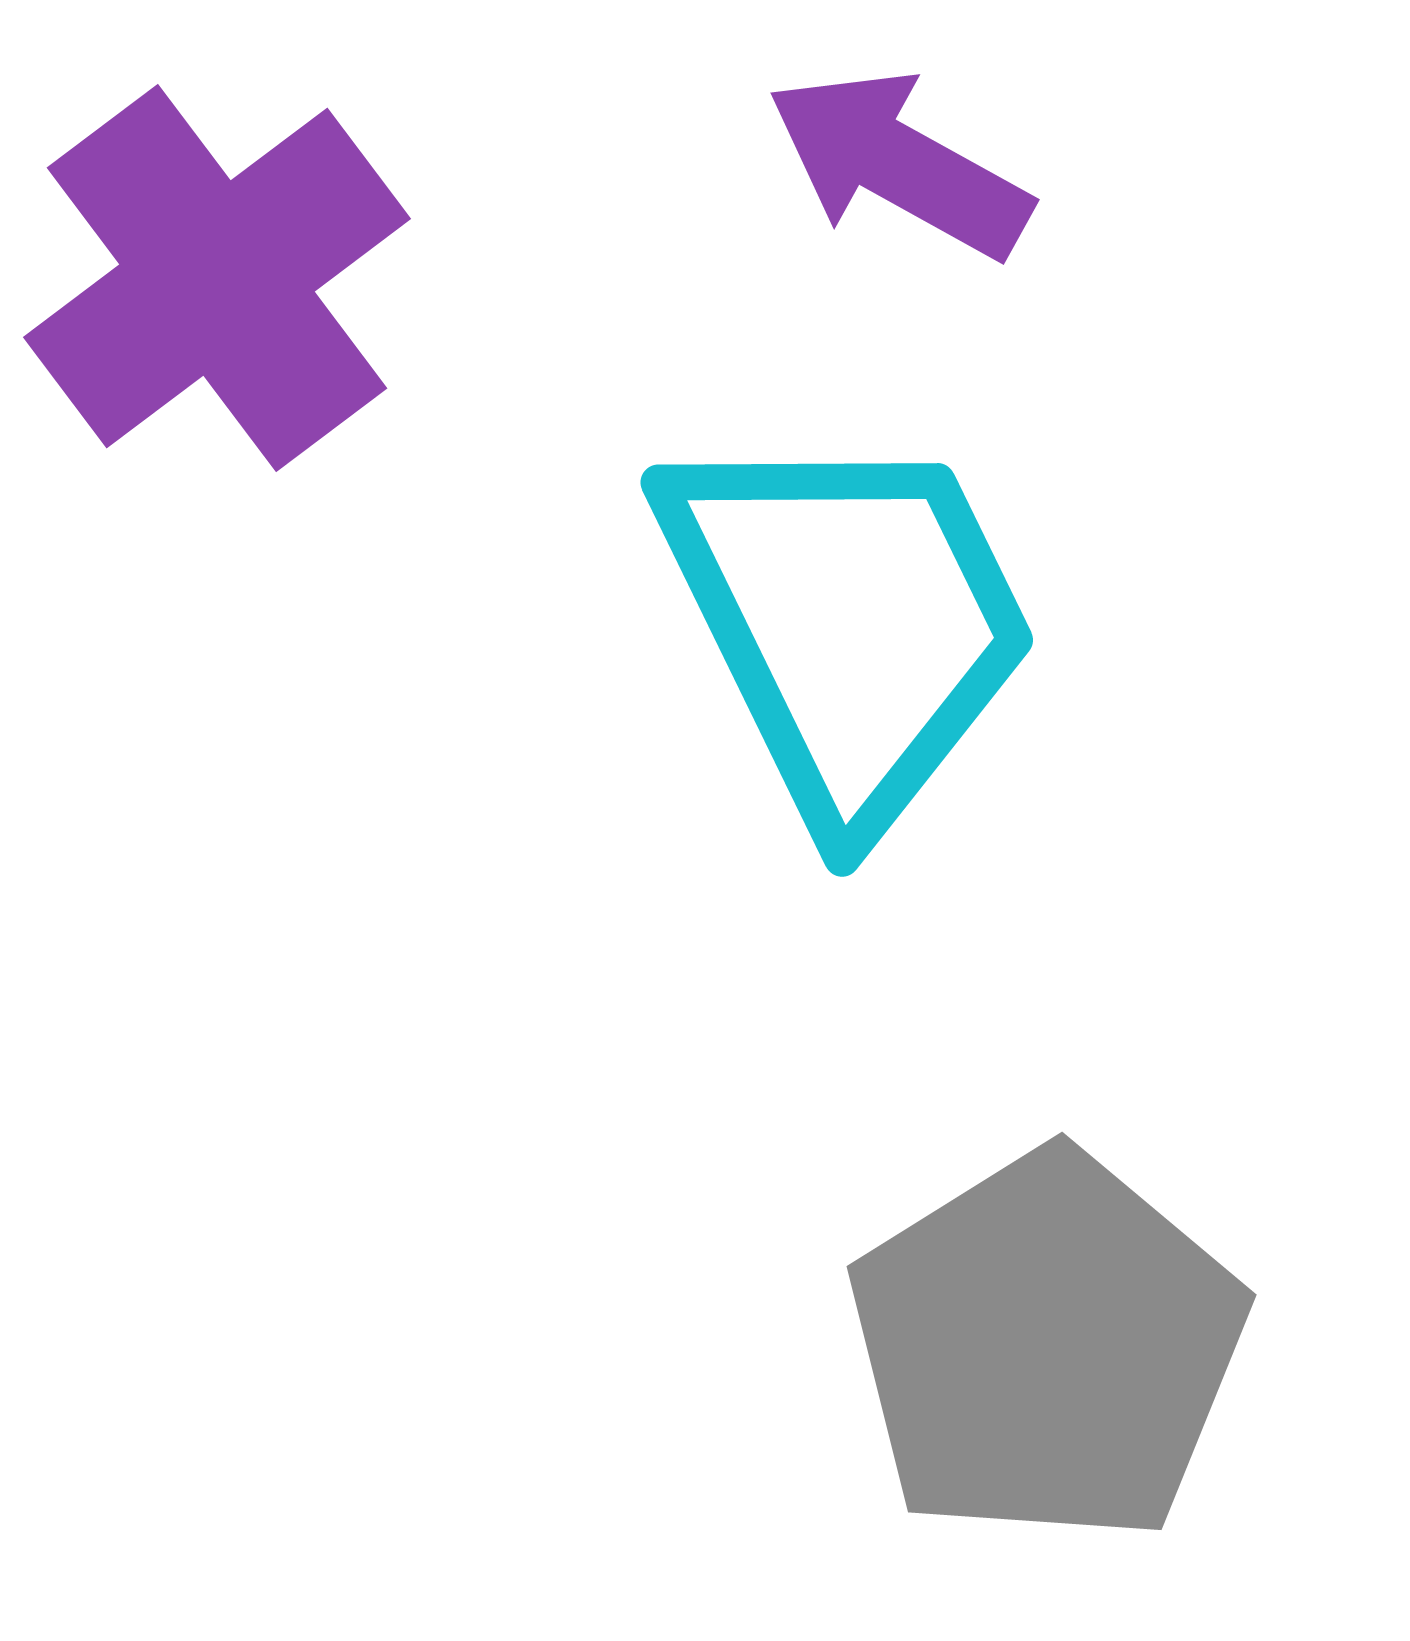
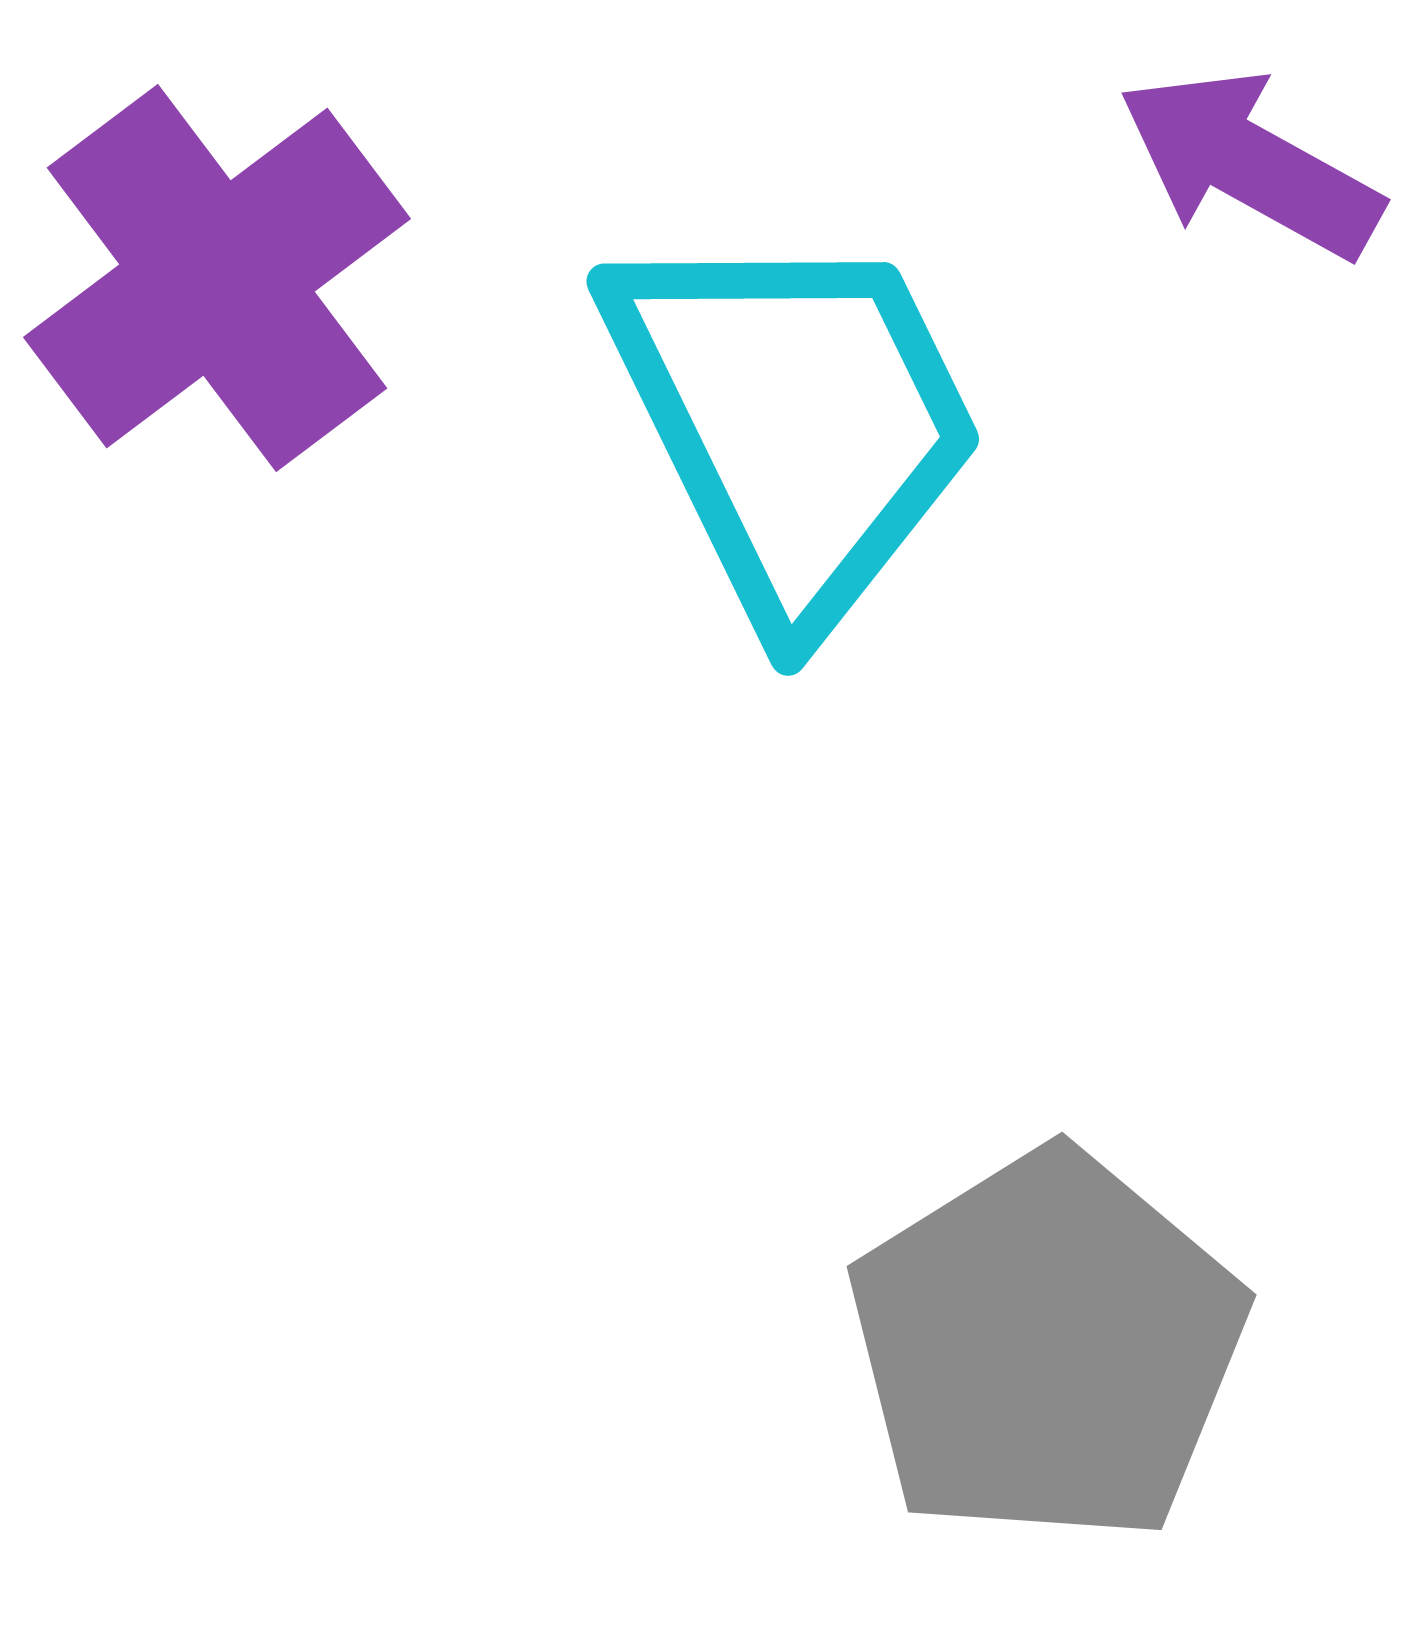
purple arrow: moved 351 px right
cyan trapezoid: moved 54 px left, 201 px up
